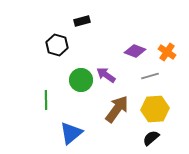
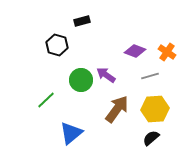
green line: rotated 48 degrees clockwise
